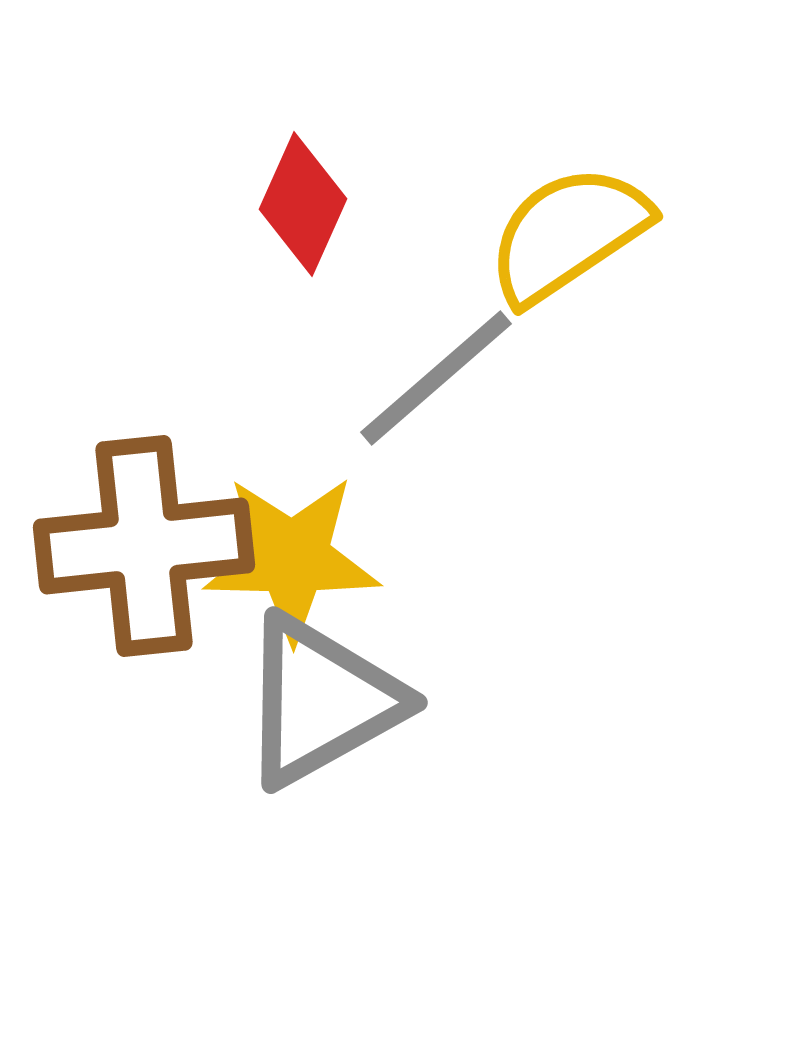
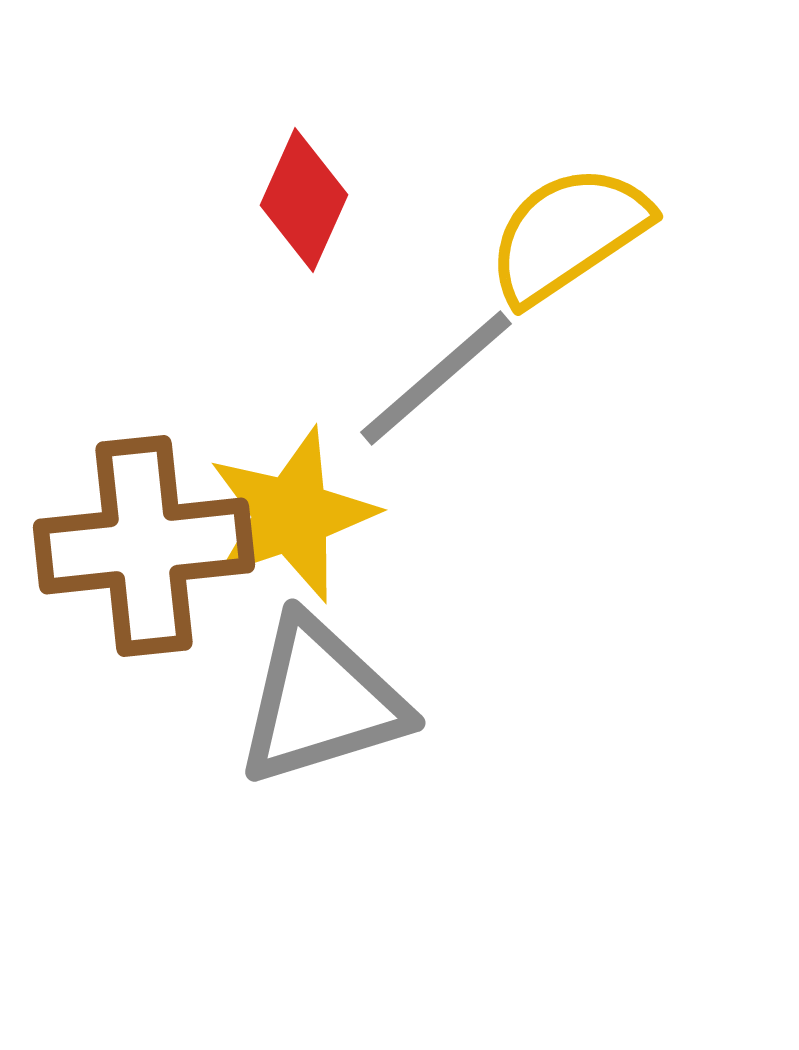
red diamond: moved 1 px right, 4 px up
yellow star: moved 43 px up; rotated 20 degrees counterclockwise
gray triangle: rotated 12 degrees clockwise
